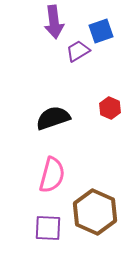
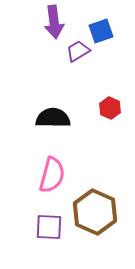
black semicircle: rotated 20 degrees clockwise
purple square: moved 1 px right, 1 px up
